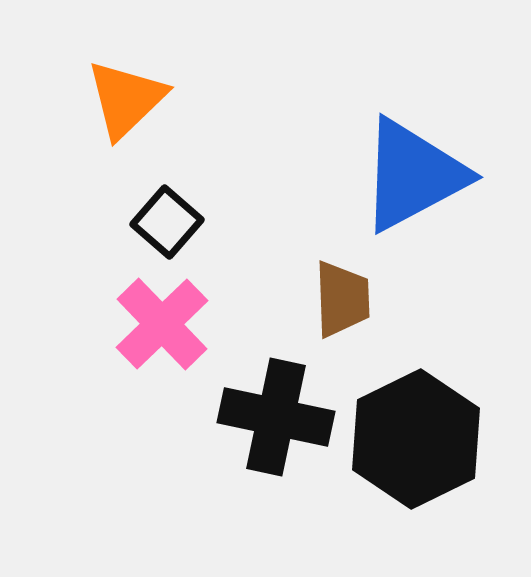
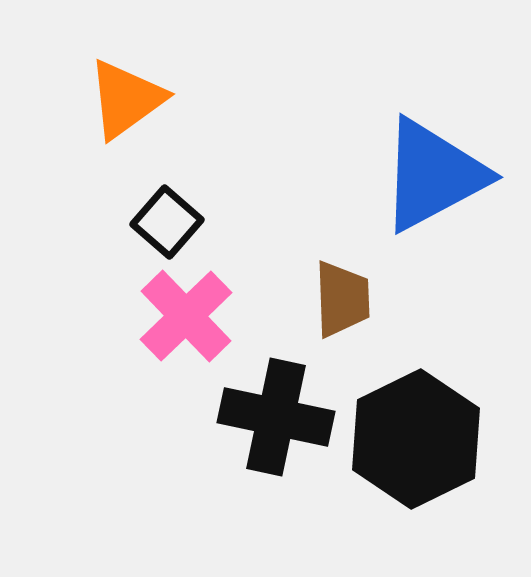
orange triangle: rotated 8 degrees clockwise
blue triangle: moved 20 px right
pink cross: moved 24 px right, 8 px up
